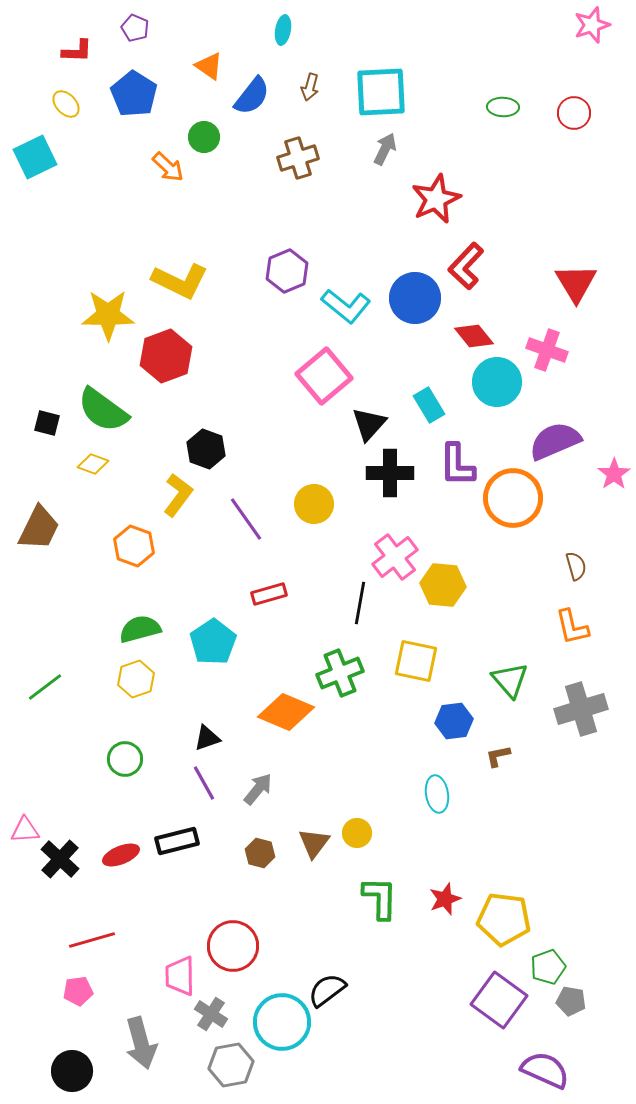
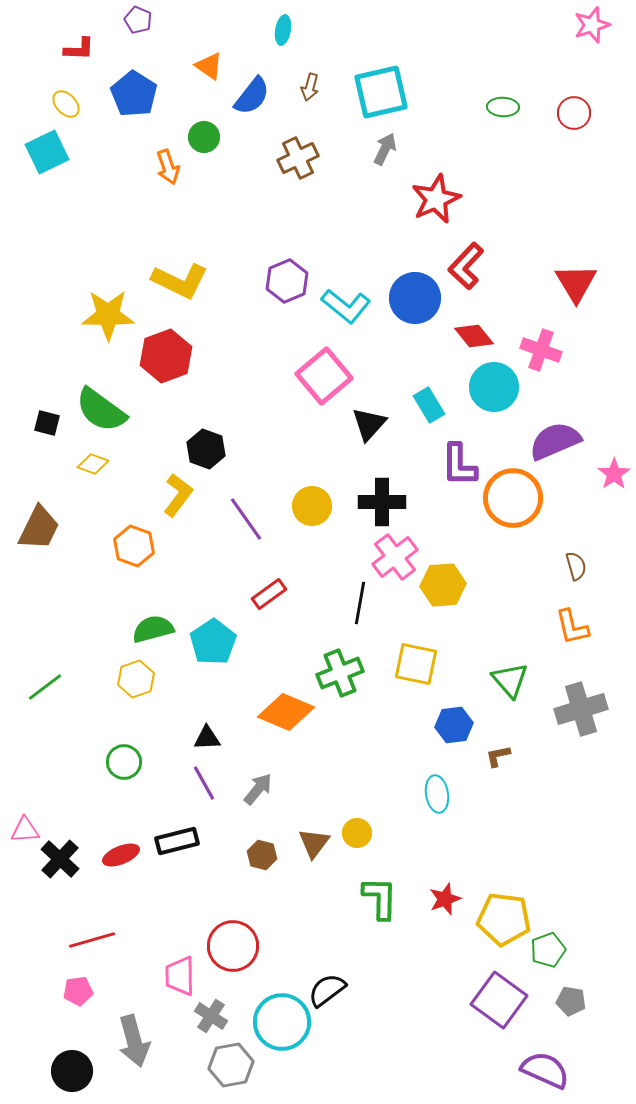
purple pentagon at (135, 28): moved 3 px right, 8 px up
red L-shape at (77, 51): moved 2 px right, 2 px up
cyan square at (381, 92): rotated 10 degrees counterclockwise
cyan square at (35, 157): moved 12 px right, 5 px up
brown cross at (298, 158): rotated 9 degrees counterclockwise
orange arrow at (168, 167): rotated 28 degrees clockwise
purple hexagon at (287, 271): moved 10 px down
pink cross at (547, 350): moved 6 px left
cyan circle at (497, 382): moved 3 px left, 5 px down
green semicircle at (103, 410): moved 2 px left
purple L-shape at (457, 465): moved 2 px right
black cross at (390, 473): moved 8 px left, 29 px down
yellow circle at (314, 504): moved 2 px left, 2 px down
yellow hexagon at (443, 585): rotated 9 degrees counterclockwise
red rectangle at (269, 594): rotated 20 degrees counterclockwise
green semicircle at (140, 629): moved 13 px right
yellow square at (416, 661): moved 3 px down
blue hexagon at (454, 721): moved 4 px down
black triangle at (207, 738): rotated 16 degrees clockwise
green circle at (125, 759): moved 1 px left, 3 px down
brown hexagon at (260, 853): moved 2 px right, 2 px down
green pentagon at (548, 967): moved 17 px up
gray cross at (211, 1014): moved 2 px down
gray arrow at (141, 1043): moved 7 px left, 2 px up
